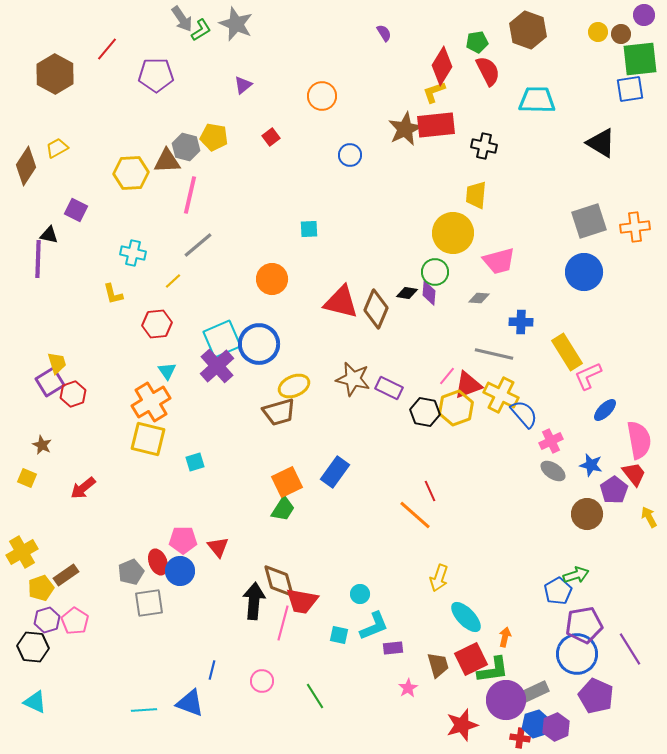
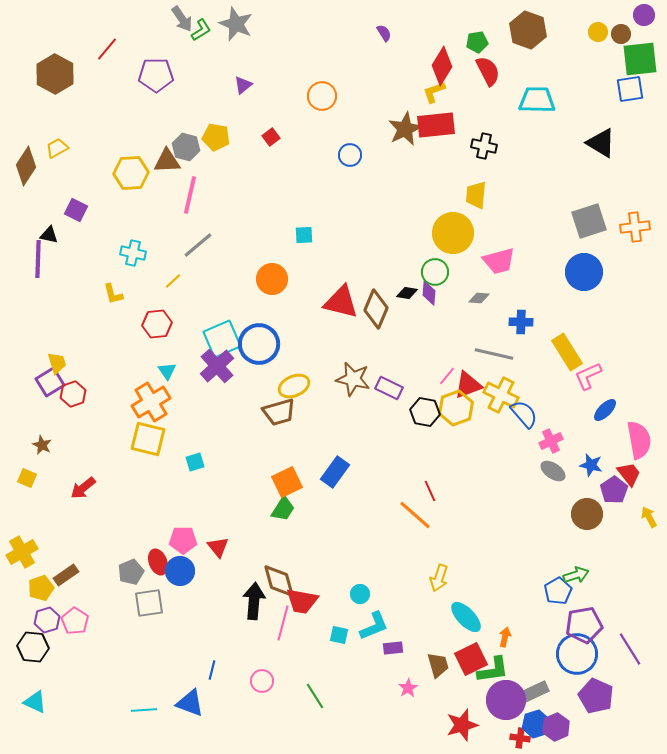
yellow pentagon at (214, 137): moved 2 px right
cyan square at (309, 229): moved 5 px left, 6 px down
red trapezoid at (634, 474): moved 5 px left
